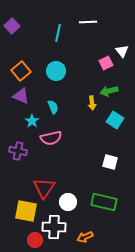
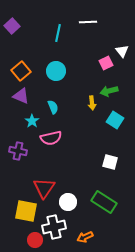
green rectangle: rotated 20 degrees clockwise
white cross: rotated 15 degrees counterclockwise
